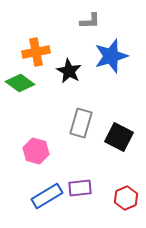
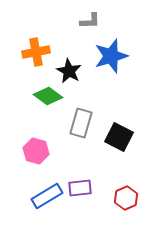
green diamond: moved 28 px right, 13 px down
